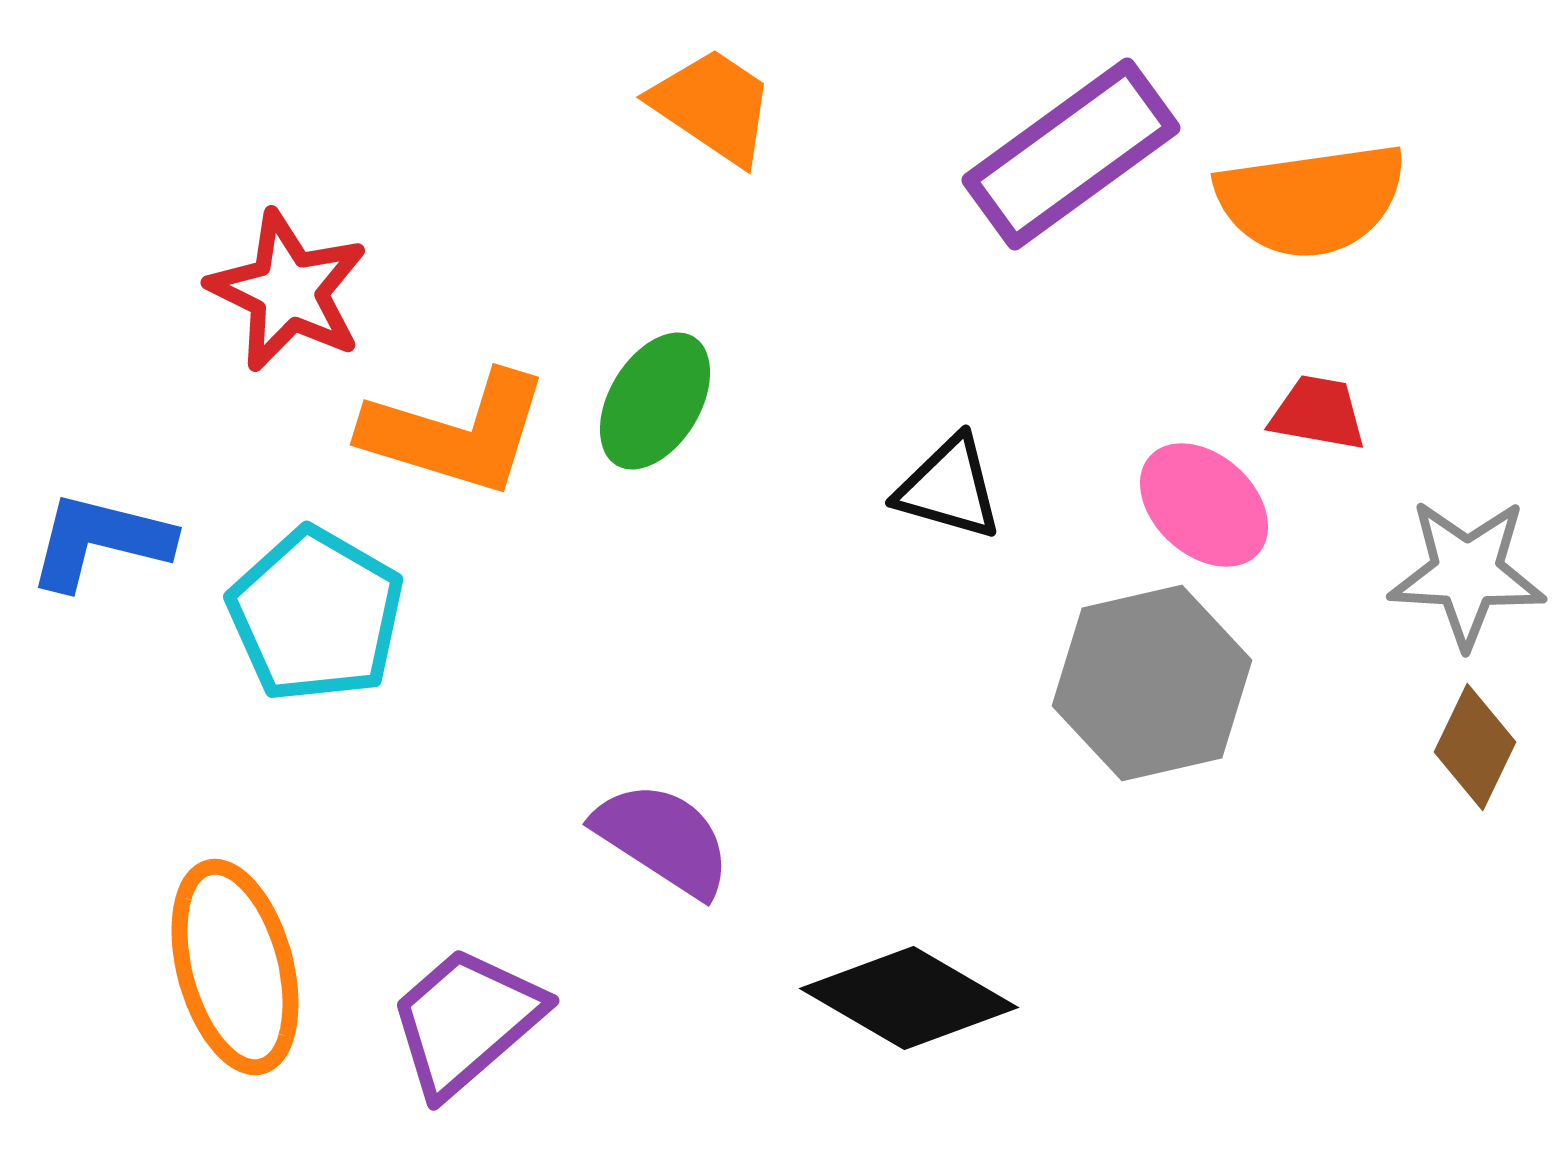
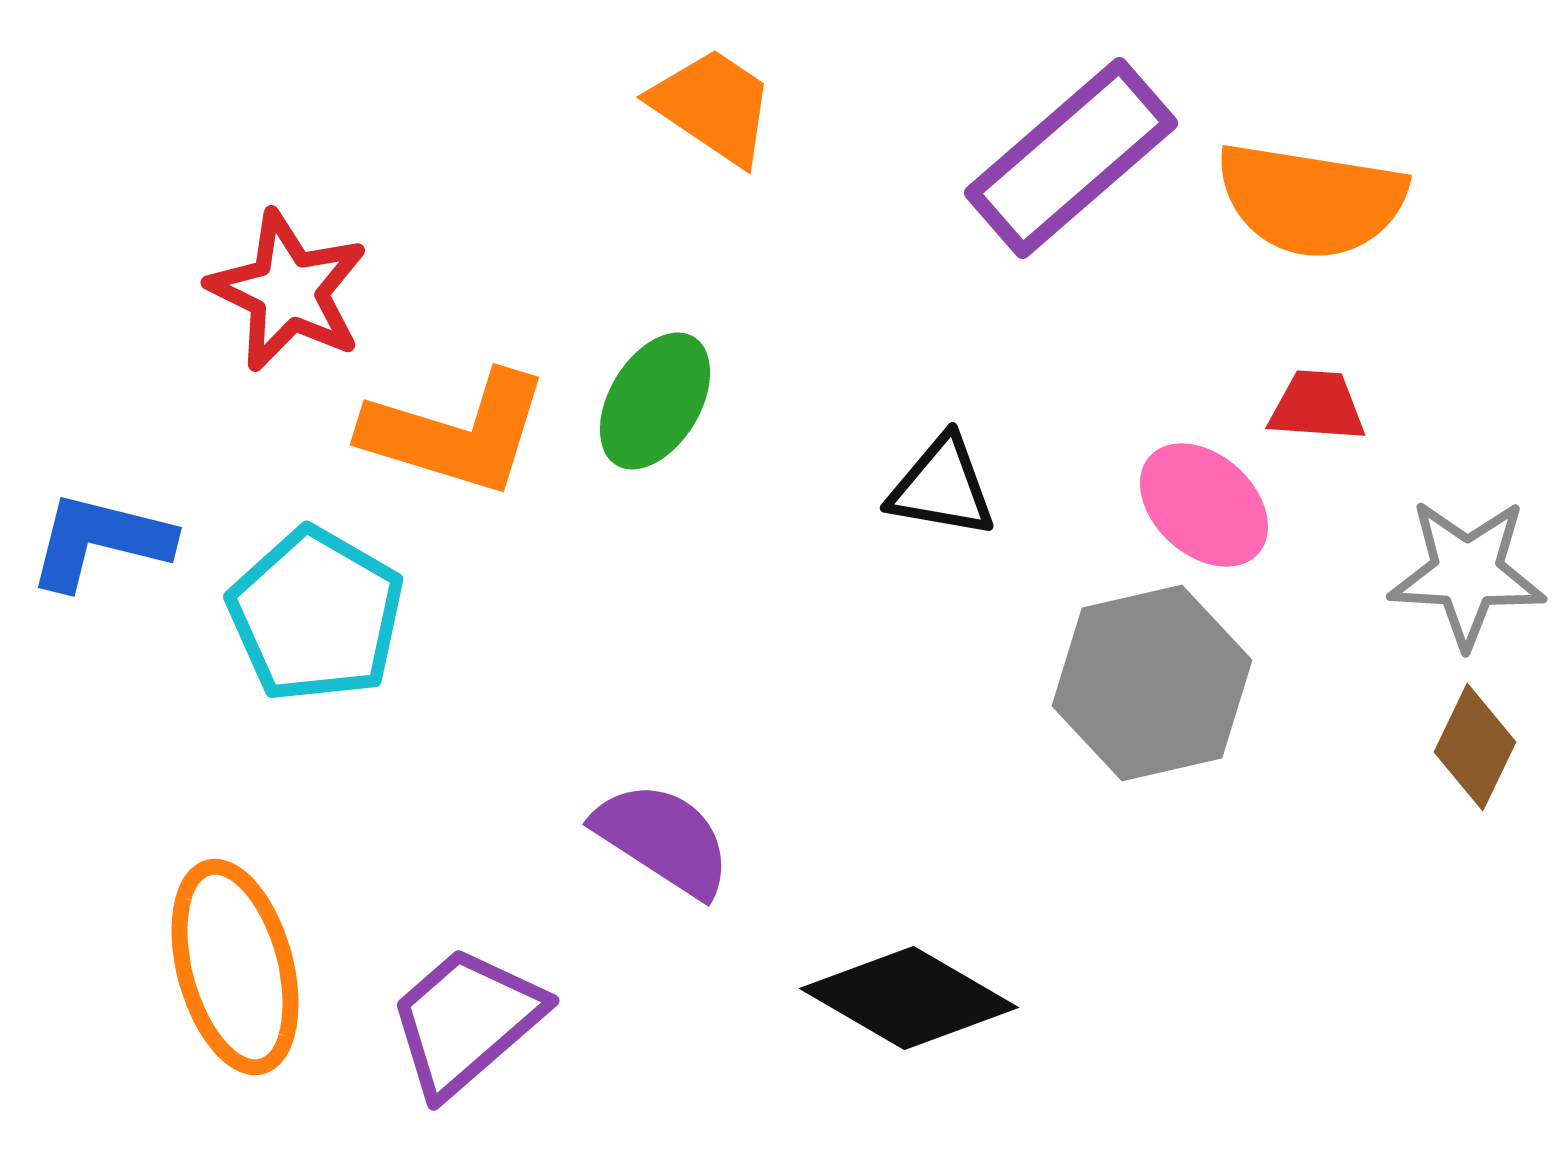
purple rectangle: moved 4 px down; rotated 5 degrees counterclockwise
orange semicircle: rotated 17 degrees clockwise
red trapezoid: moved 1 px left, 7 px up; rotated 6 degrees counterclockwise
black triangle: moved 7 px left, 1 px up; rotated 6 degrees counterclockwise
